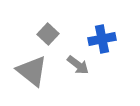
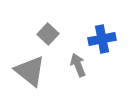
gray arrow: rotated 150 degrees counterclockwise
gray triangle: moved 2 px left
